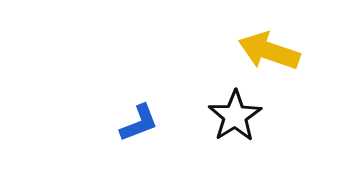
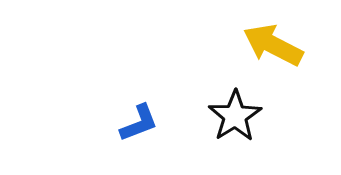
yellow arrow: moved 4 px right, 6 px up; rotated 8 degrees clockwise
